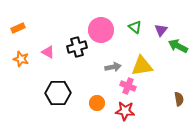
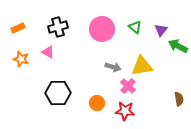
pink circle: moved 1 px right, 1 px up
black cross: moved 19 px left, 20 px up
gray arrow: rotated 28 degrees clockwise
pink cross: rotated 21 degrees clockwise
